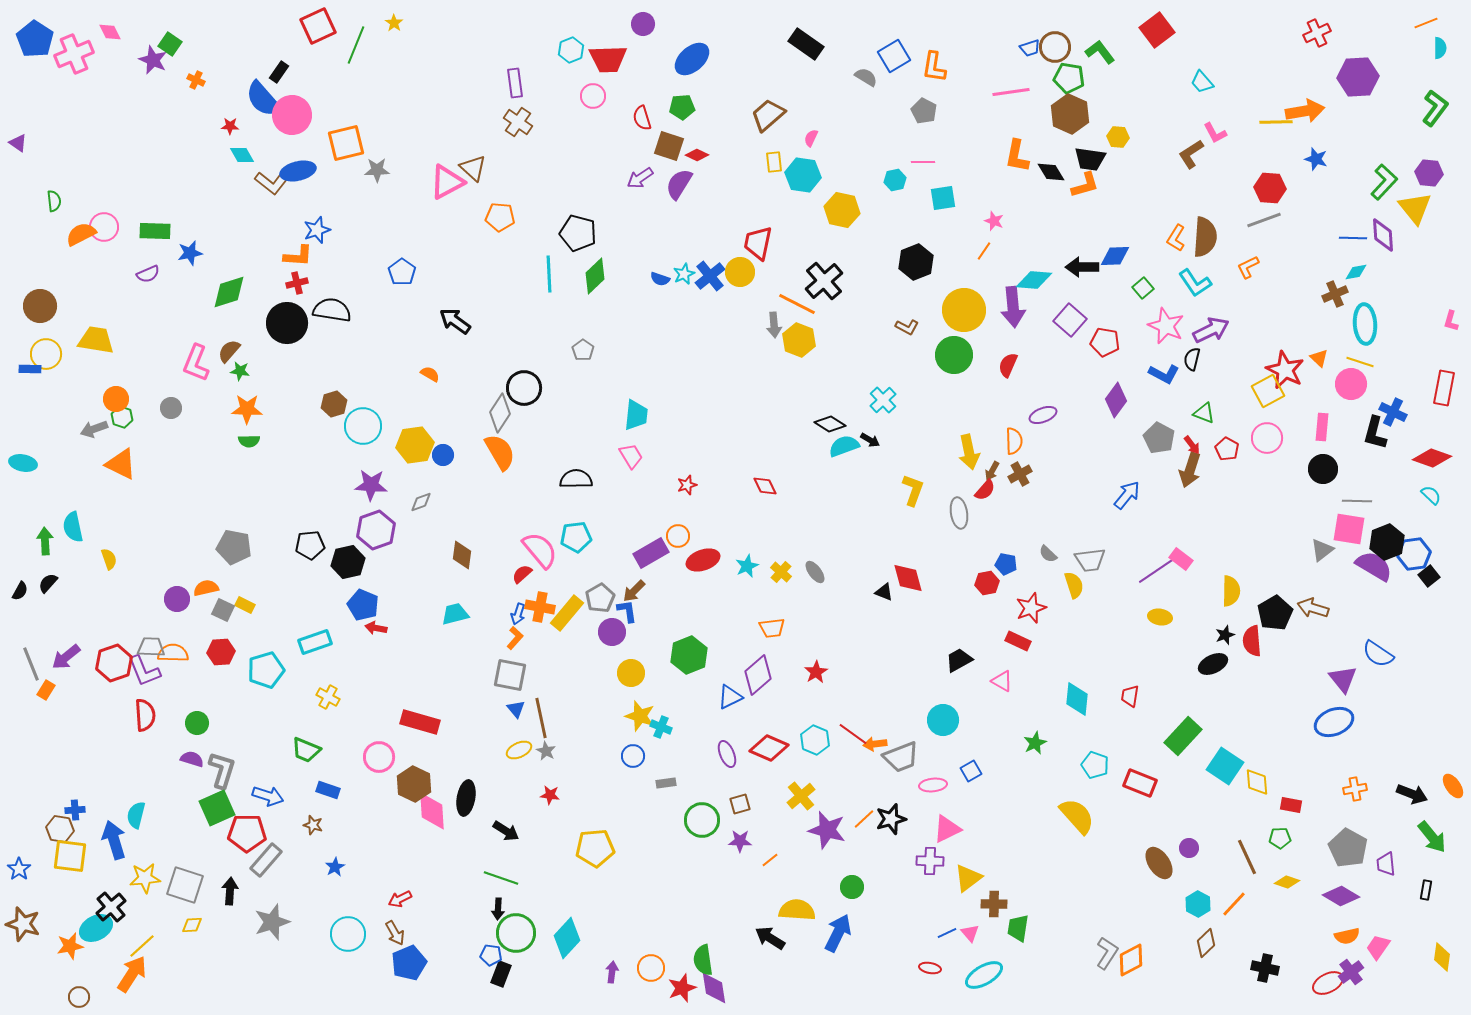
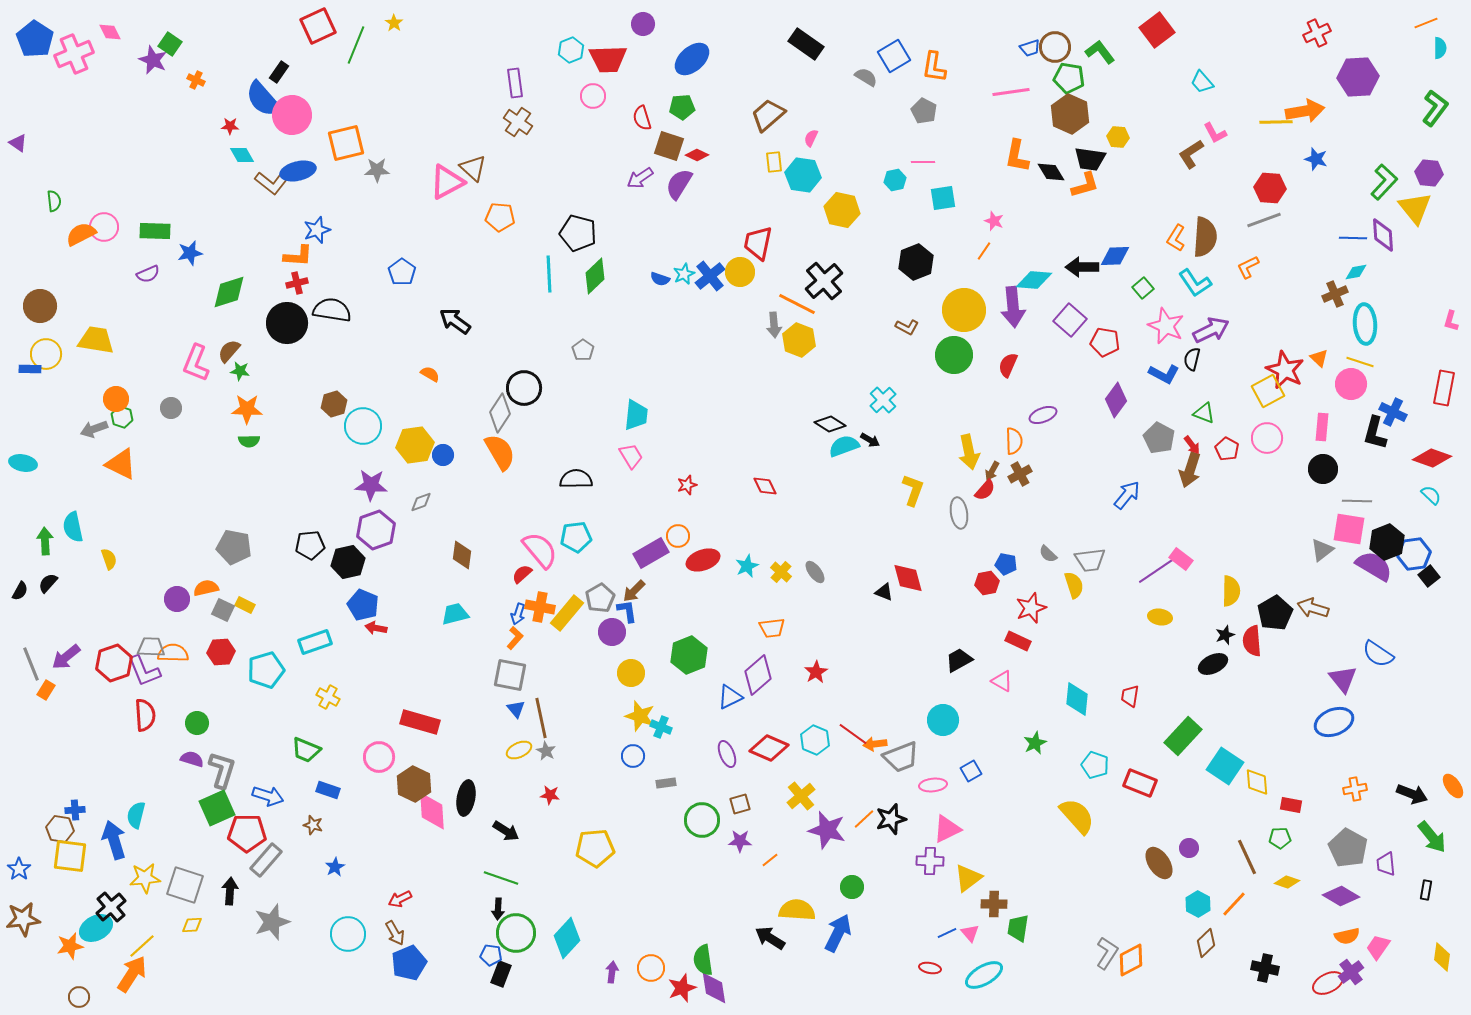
brown star at (23, 924): moved 5 px up; rotated 24 degrees counterclockwise
